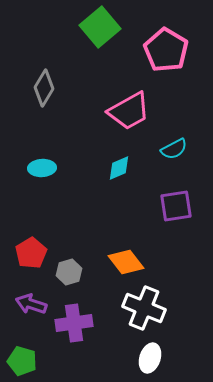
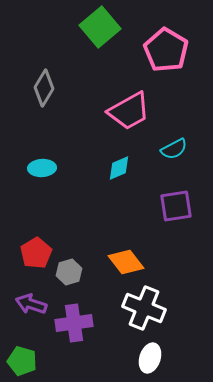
red pentagon: moved 5 px right
